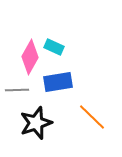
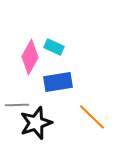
gray line: moved 15 px down
